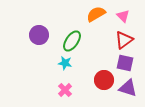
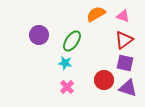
pink triangle: rotated 24 degrees counterclockwise
pink cross: moved 2 px right, 3 px up
